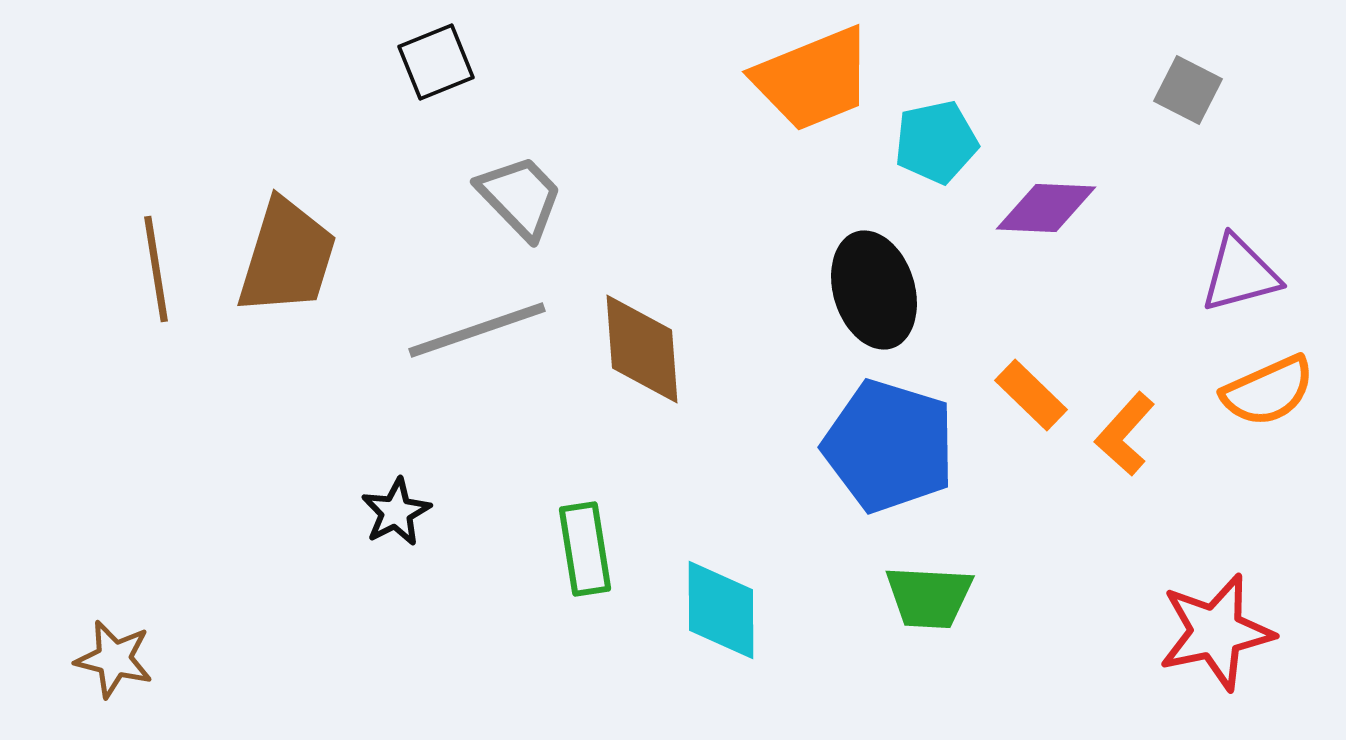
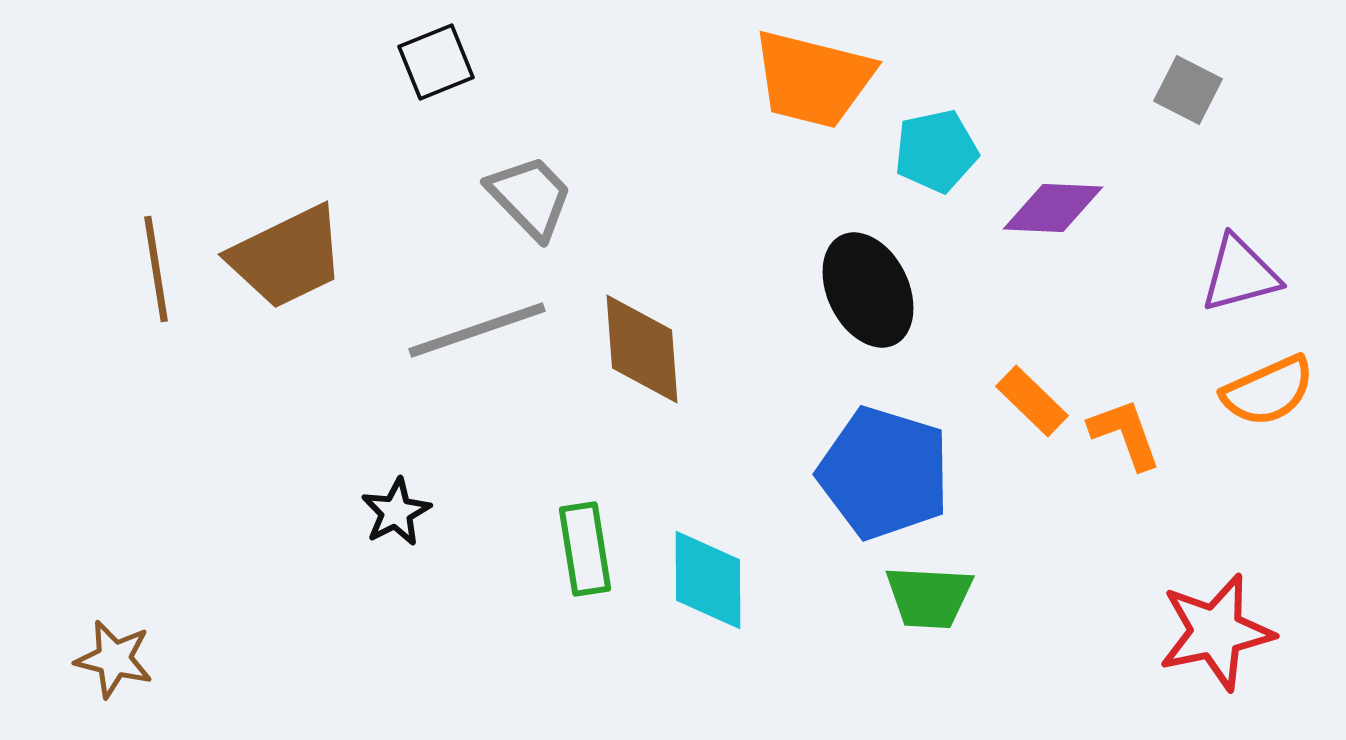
orange trapezoid: rotated 36 degrees clockwise
cyan pentagon: moved 9 px down
gray trapezoid: moved 10 px right
purple diamond: moved 7 px right
brown trapezoid: rotated 47 degrees clockwise
black ellipse: moved 6 px left; rotated 9 degrees counterclockwise
orange rectangle: moved 1 px right, 6 px down
orange L-shape: rotated 118 degrees clockwise
blue pentagon: moved 5 px left, 27 px down
cyan diamond: moved 13 px left, 30 px up
